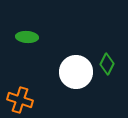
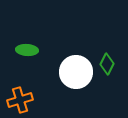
green ellipse: moved 13 px down
orange cross: rotated 35 degrees counterclockwise
